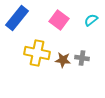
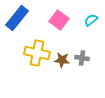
brown star: moved 1 px left
